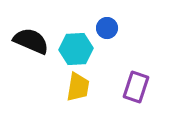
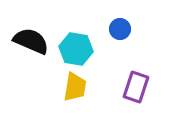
blue circle: moved 13 px right, 1 px down
cyan hexagon: rotated 12 degrees clockwise
yellow trapezoid: moved 3 px left
